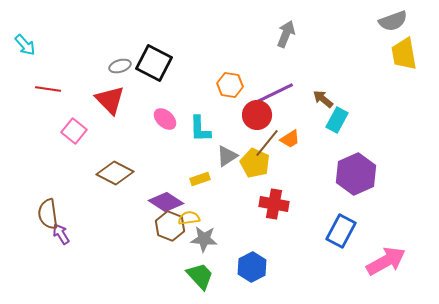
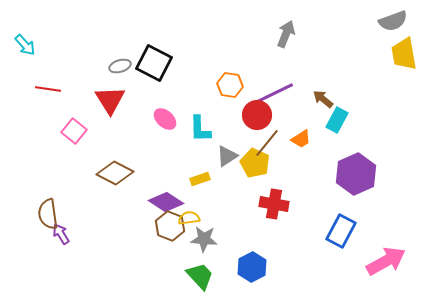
red triangle: rotated 12 degrees clockwise
orange trapezoid: moved 11 px right
